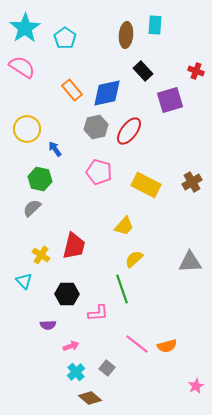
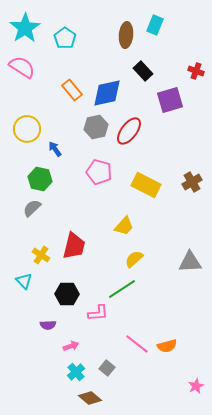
cyan rectangle: rotated 18 degrees clockwise
green line: rotated 76 degrees clockwise
